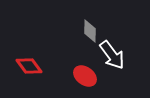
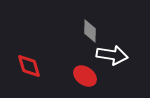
white arrow: rotated 44 degrees counterclockwise
red diamond: rotated 20 degrees clockwise
